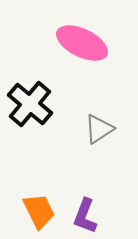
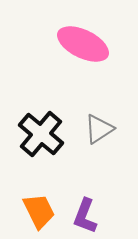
pink ellipse: moved 1 px right, 1 px down
black cross: moved 11 px right, 30 px down
